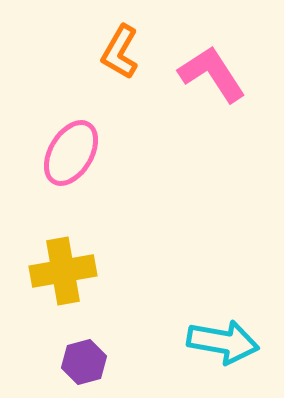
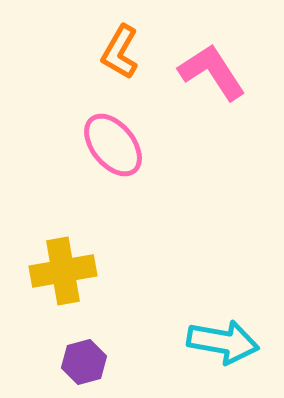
pink L-shape: moved 2 px up
pink ellipse: moved 42 px right, 8 px up; rotated 70 degrees counterclockwise
